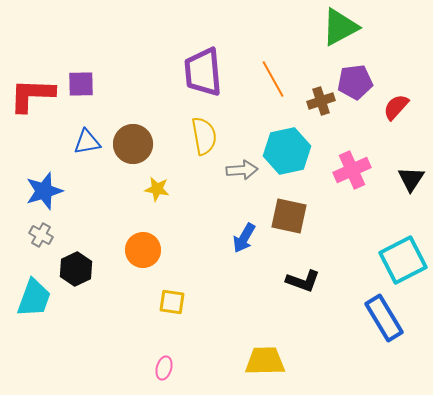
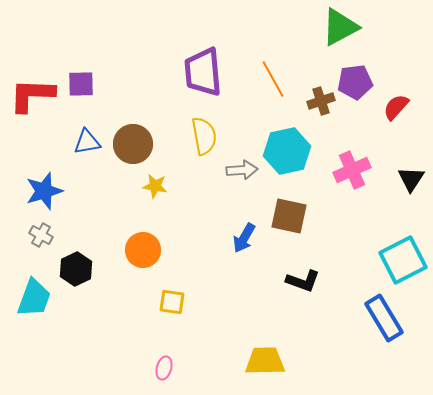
yellow star: moved 2 px left, 3 px up
